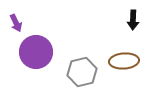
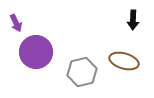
brown ellipse: rotated 20 degrees clockwise
